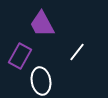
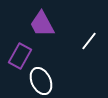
white line: moved 12 px right, 11 px up
white ellipse: rotated 16 degrees counterclockwise
